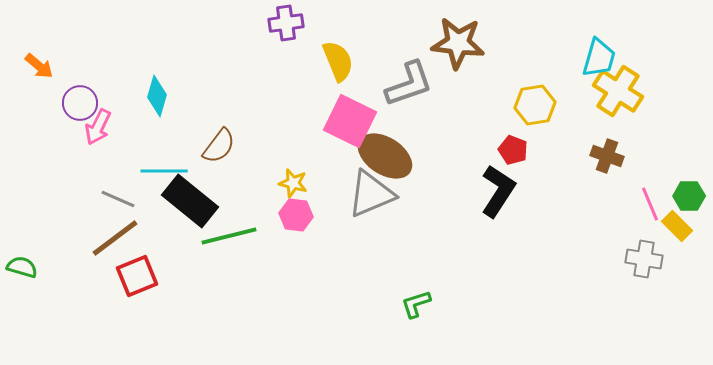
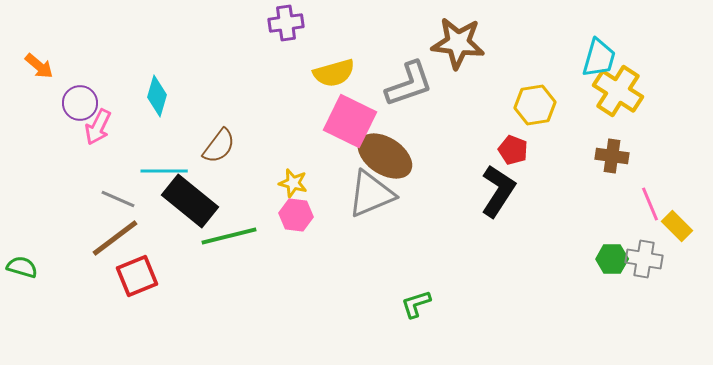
yellow semicircle: moved 4 px left, 12 px down; rotated 96 degrees clockwise
brown cross: moved 5 px right; rotated 12 degrees counterclockwise
green hexagon: moved 77 px left, 63 px down
